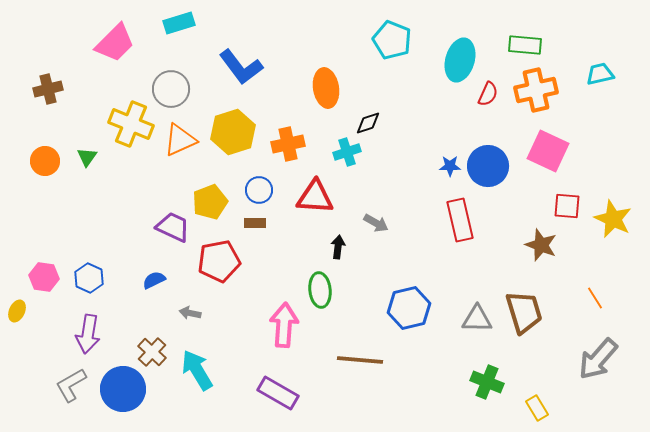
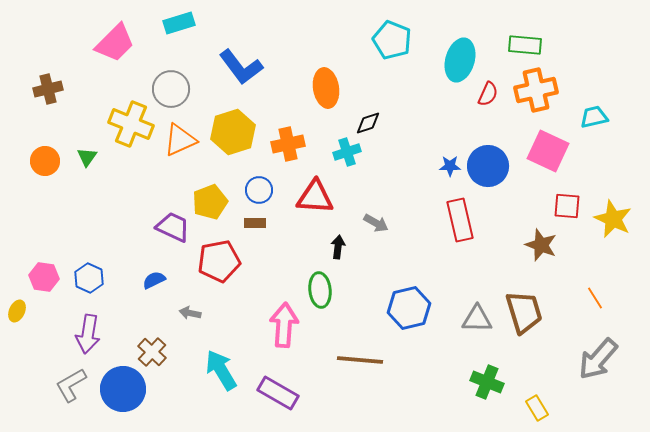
cyan trapezoid at (600, 74): moved 6 px left, 43 px down
cyan arrow at (197, 370): moved 24 px right
